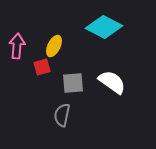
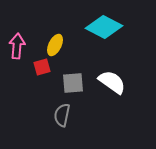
yellow ellipse: moved 1 px right, 1 px up
